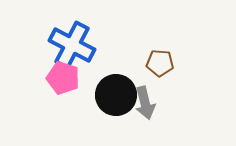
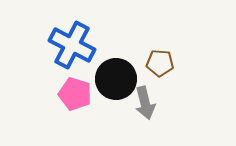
pink pentagon: moved 12 px right, 16 px down
black circle: moved 16 px up
